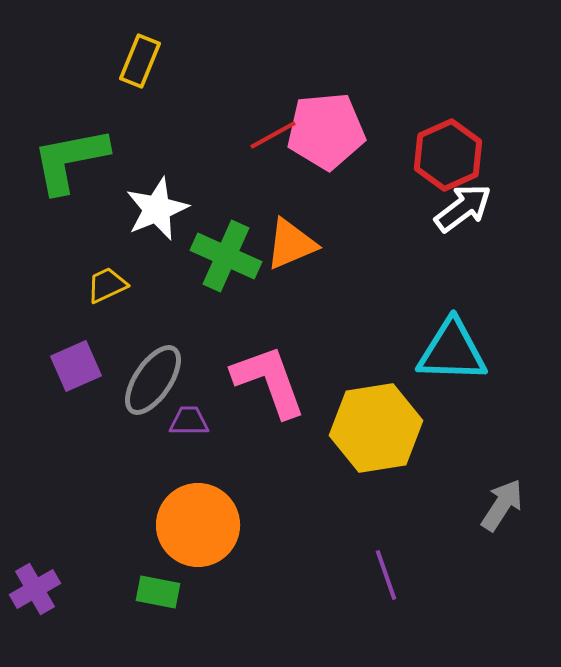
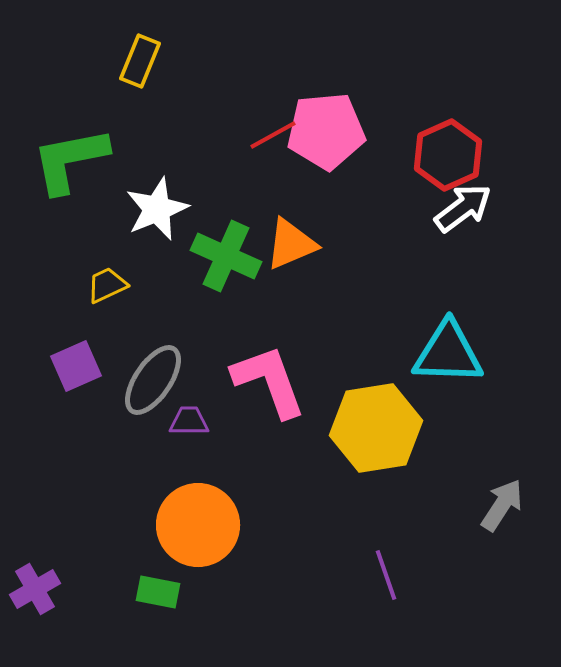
cyan triangle: moved 4 px left, 2 px down
